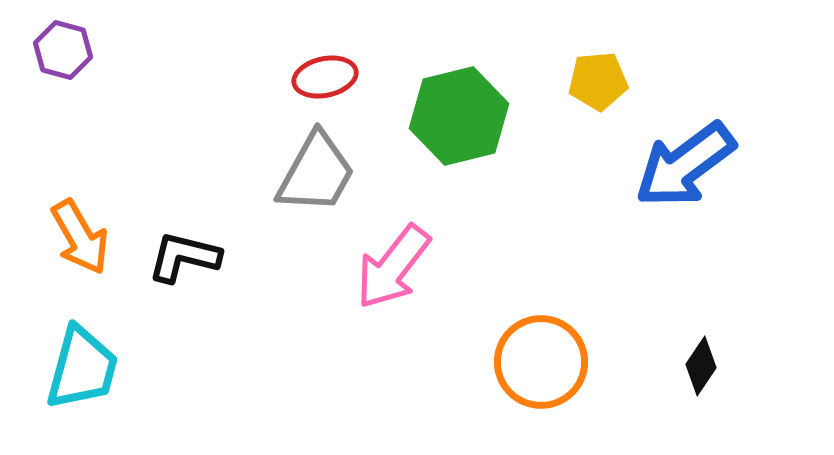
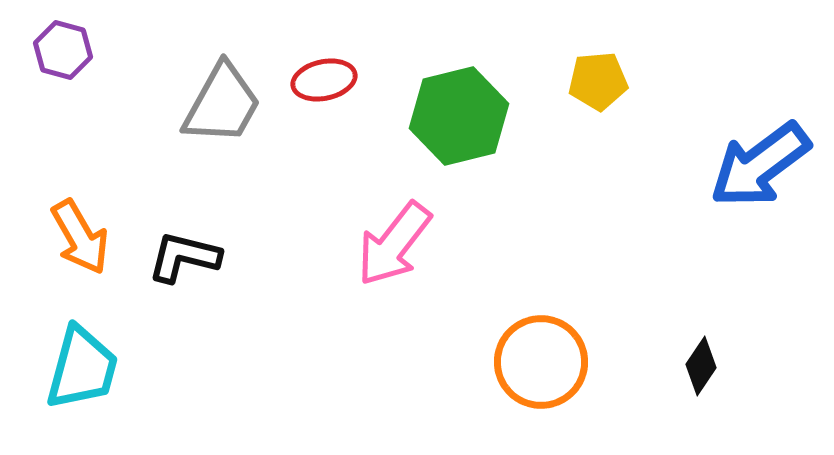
red ellipse: moved 1 px left, 3 px down
blue arrow: moved 75 px right
gray trapezoid: moved 94 px left, 69 px up
pink arrow: moved 1 px right, 23 px up
